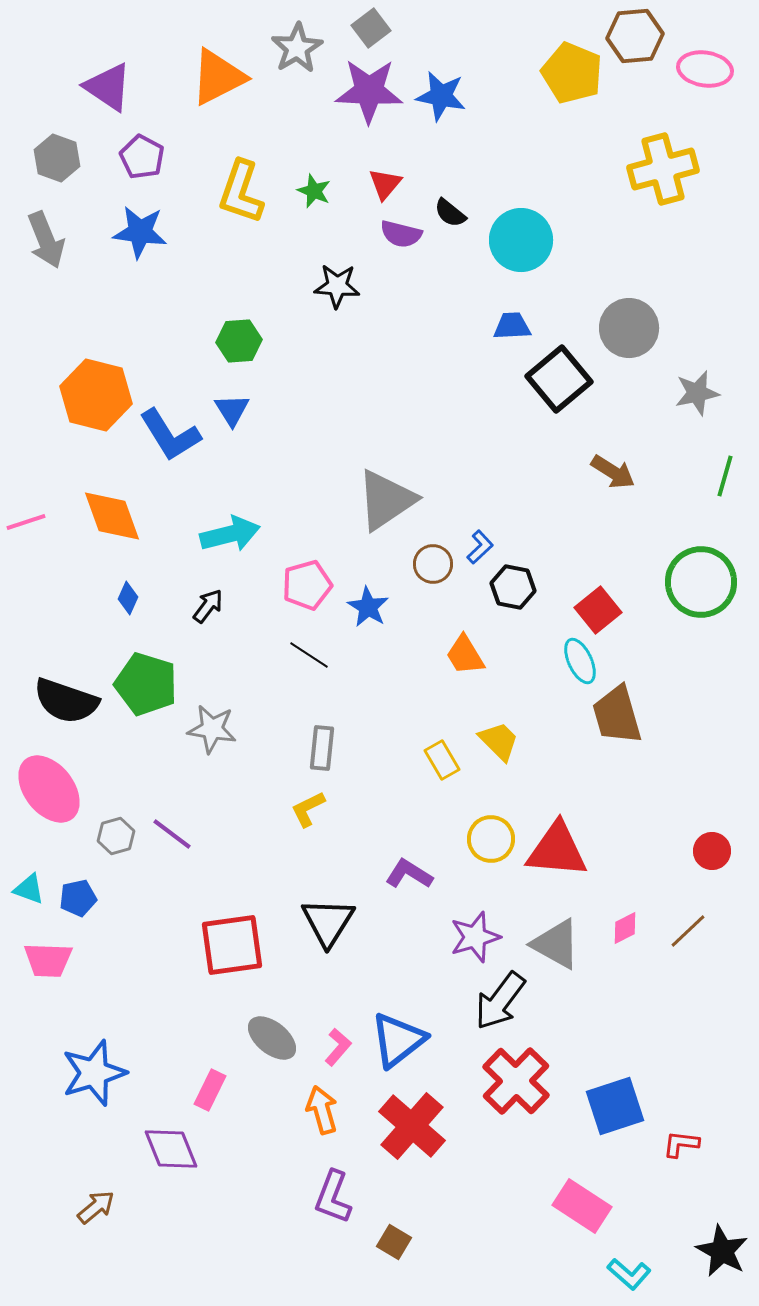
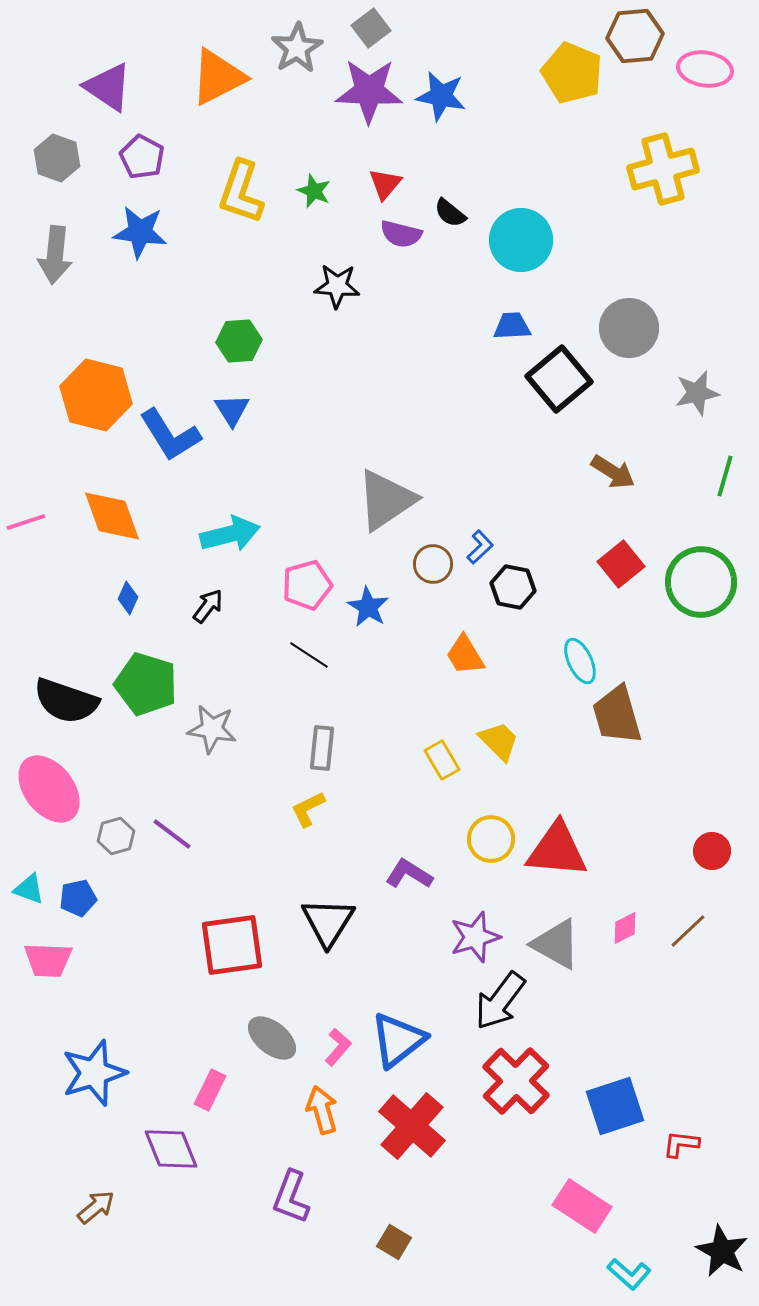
gray arrow at (46, 240): moved 9 px right, 15 px down; rotated 28 degrees clockwise
red square at (598, 610): moved 23 px right, 46 px up
purple L-shape at (333, 1197): moved 42 px left
